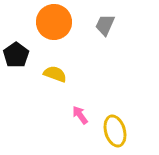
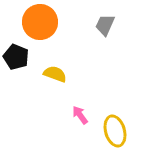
orange circle: moved 14 px left
black pentagon: moved 2 px down; rotated 15 degrees counterclockwise
